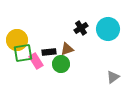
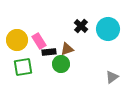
black cross: moved 2 px up; rotated 16 degrees counterclockwise
green square: moved 14 px down
pink rectangle: moved 3 px right, 20 px up
gray triangle: moved 1 px left
